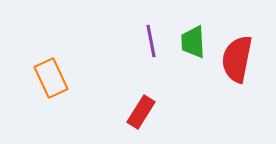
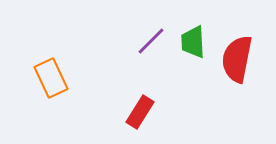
purple line: rotated 56 degrees clockwise
red rectangle: moved 1 px left
